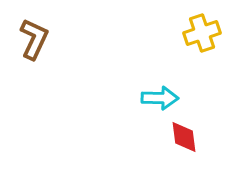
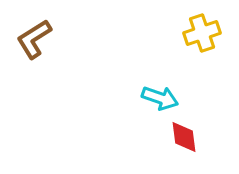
brown L-shape: rotated 147 degrees counterclockwise
cyan arrow: rotated 18 degrees clockwise
